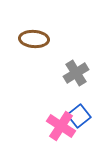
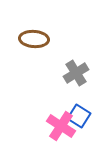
blue square: rotated 20 degrees counterclockwise
